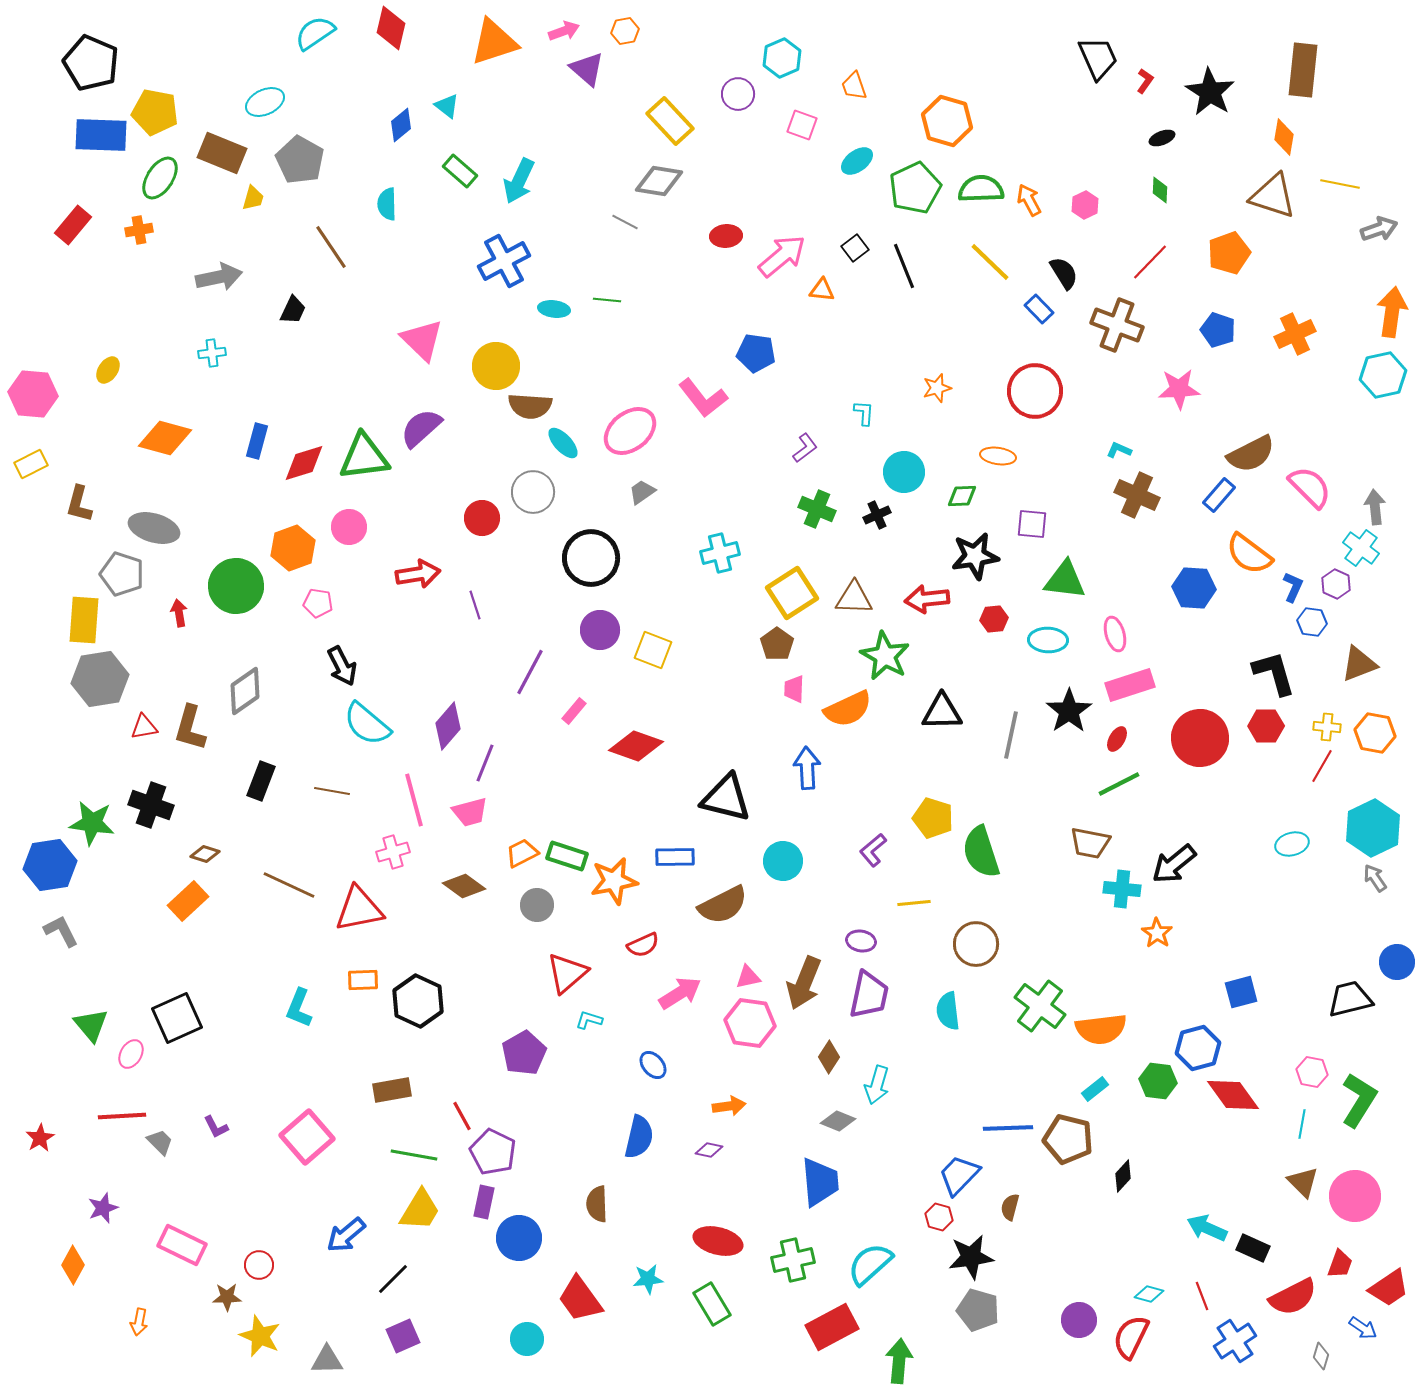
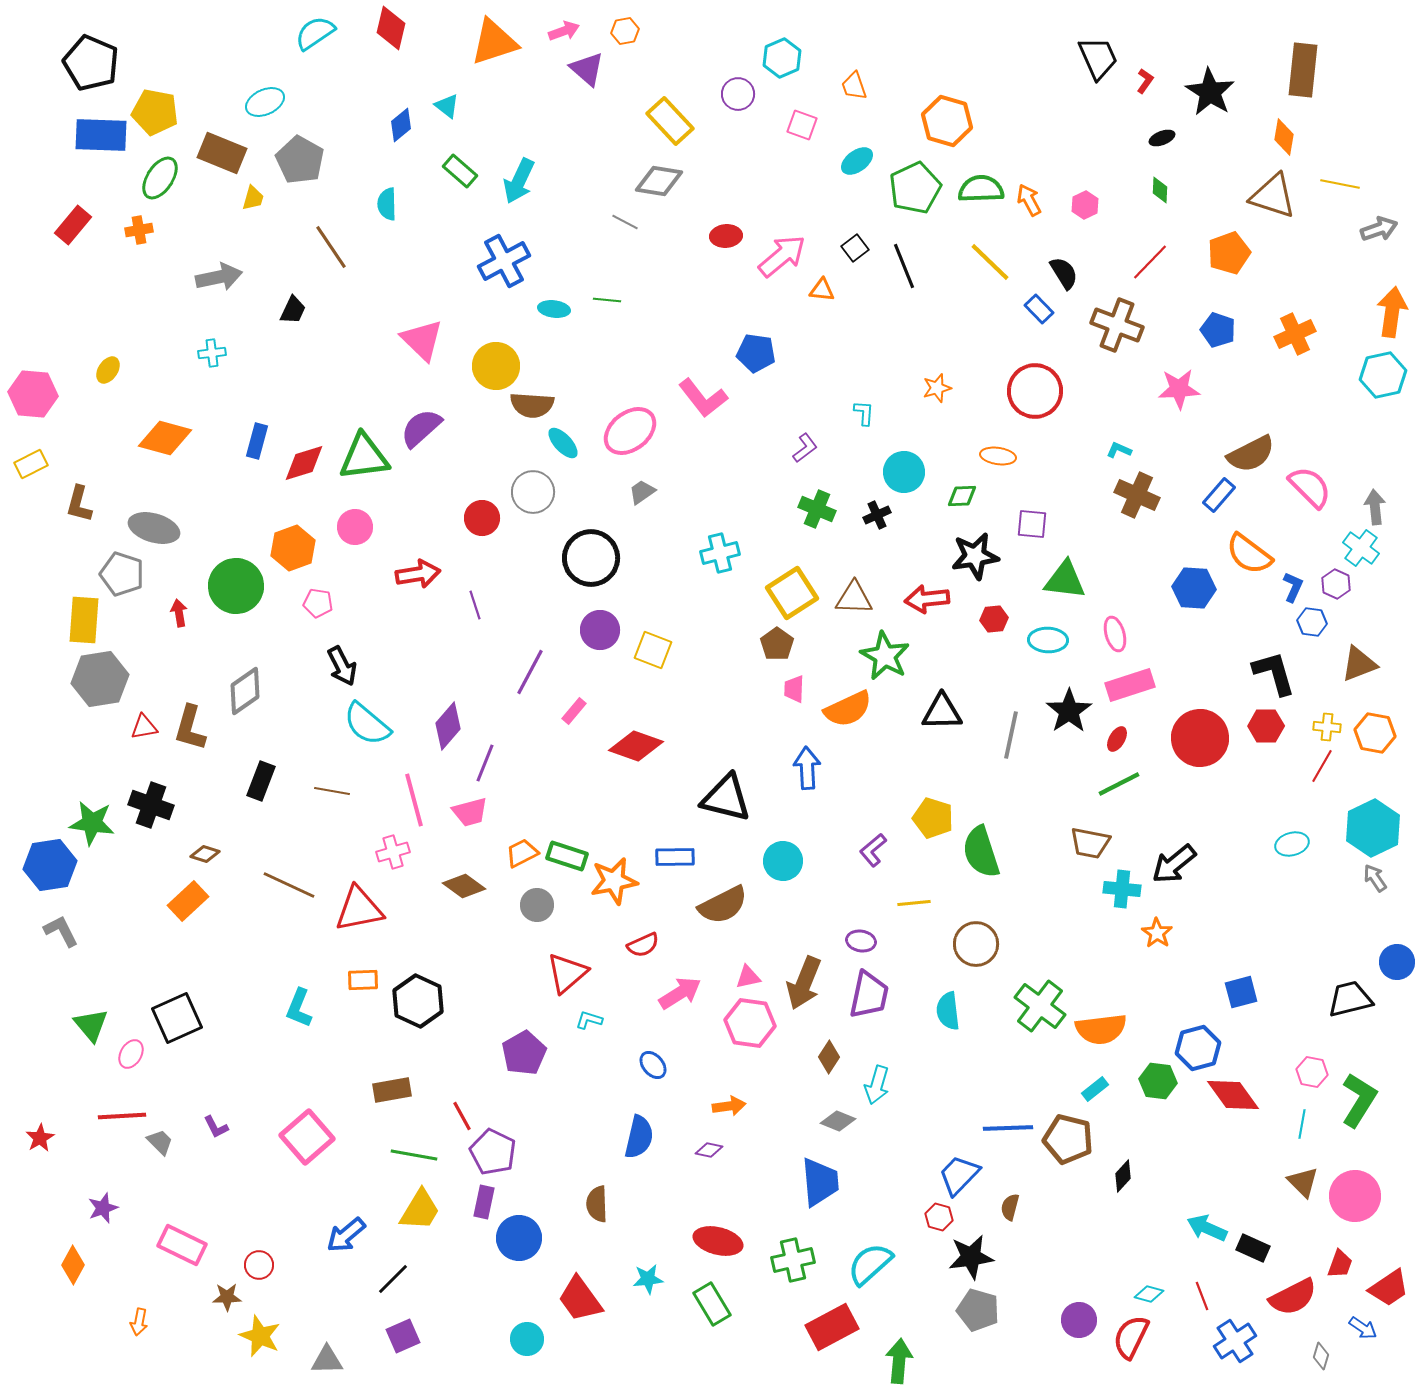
brown semicircle at (530, 406): moved 2 px right, 1 px up
pink circle at (349, 527): moved 6 px right
